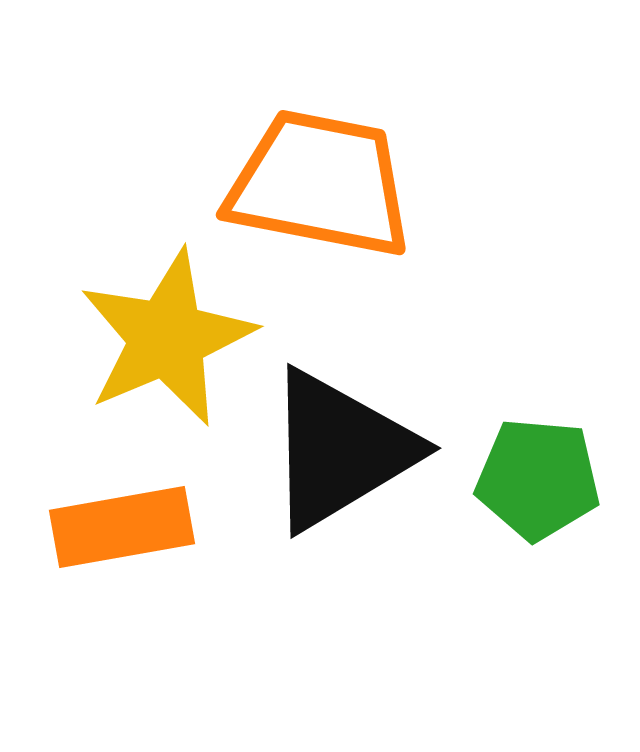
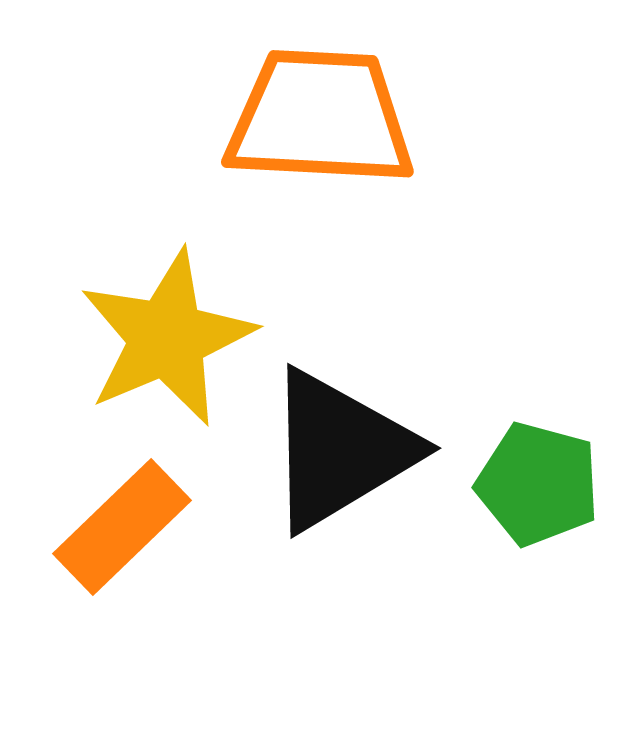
orange trapezoid: moved 66 px up; rotated 8 degrees counterclockwise
green pentagon: moved 5 px down; rotated 10 degrees clockwise
orange rectangle: rotated 34 degrees counterclockwise
